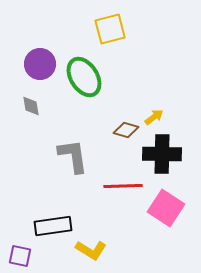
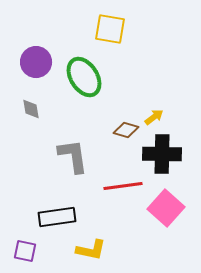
yellow square: rotated 24 degrees clockwise
purple circle: moved 4 px left, 2 px up
gray diamond: moved 3 px down
red line: rotated 6 degrees counterclockwise
pink square: rotated 9 degrees clockwise
black rectangle: moved 4 px right, 9 px up
yellow L-shape: rotated 20 degrees counterclockwise
purple square: moved 5 px right, 5 px up
